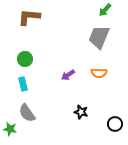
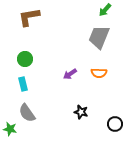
brown L-shape: rotated 15 degrees counterclockwise
purple arrow: moved 2 px right, 1 px up
